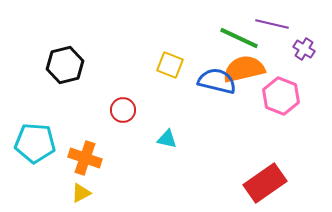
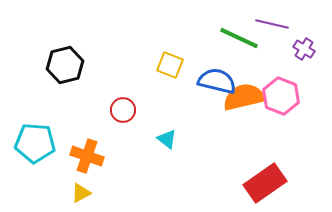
orange semicircle: moved 28 px down
cyan triangle: rotated 25 degrees clockwise
orange cross: moved 2 px right, 2 px up
